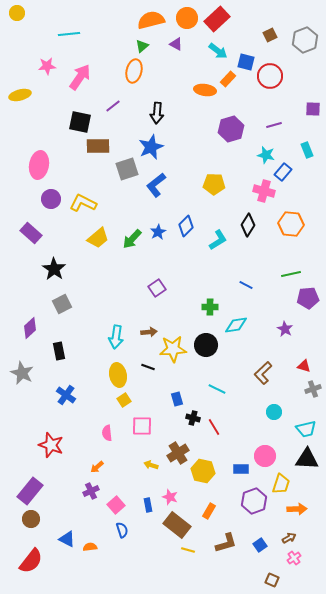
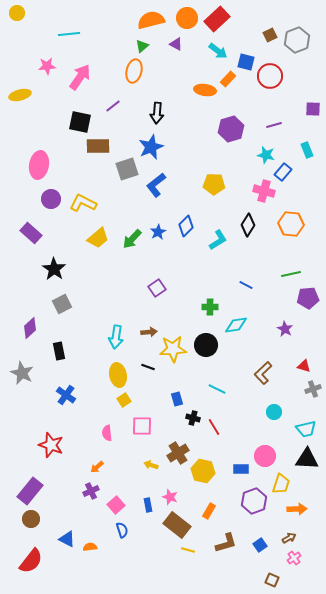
gray hexagon at (305, 40): moved 8 px left
